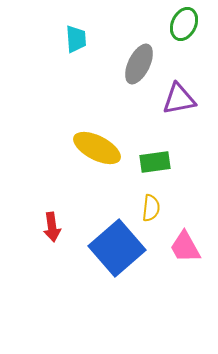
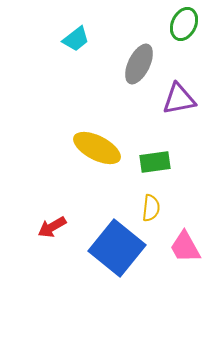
cyan trapezoid: rotated 56 degrees clockwise
red arrow: rotated 68 degrees clockwise
blue square: rotated 10 degrees counterclockwise
